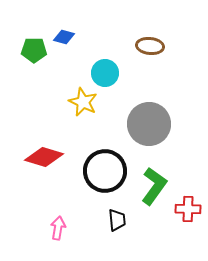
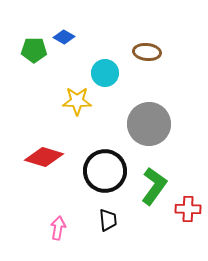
blue diamond: rotated 15 degrees clockwise
brown ellipse: moved 3 px left, 6 px down
yellow star: moved 6 px left, 1 px up; rotated 24 degrees counterclockwise
black trapezoid: moved 9 px left
